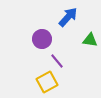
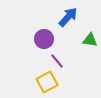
purple circle: moved 2 px right
